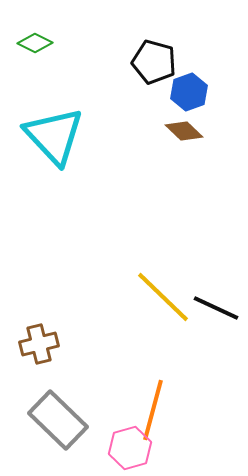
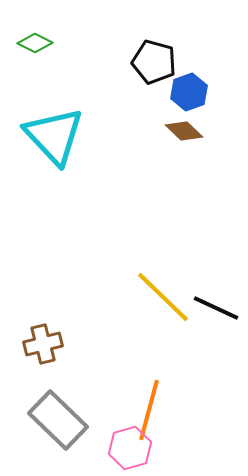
brown cross: moved 4 px right
orange line: moved 4 px left
